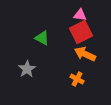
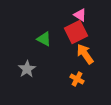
pink triangle: rotated 24 degrees clockwise
red square: moved 5 px left
green triangle: moved 2 px right, 1 px down
orange arrow: rotated 30 degrees clockwise
